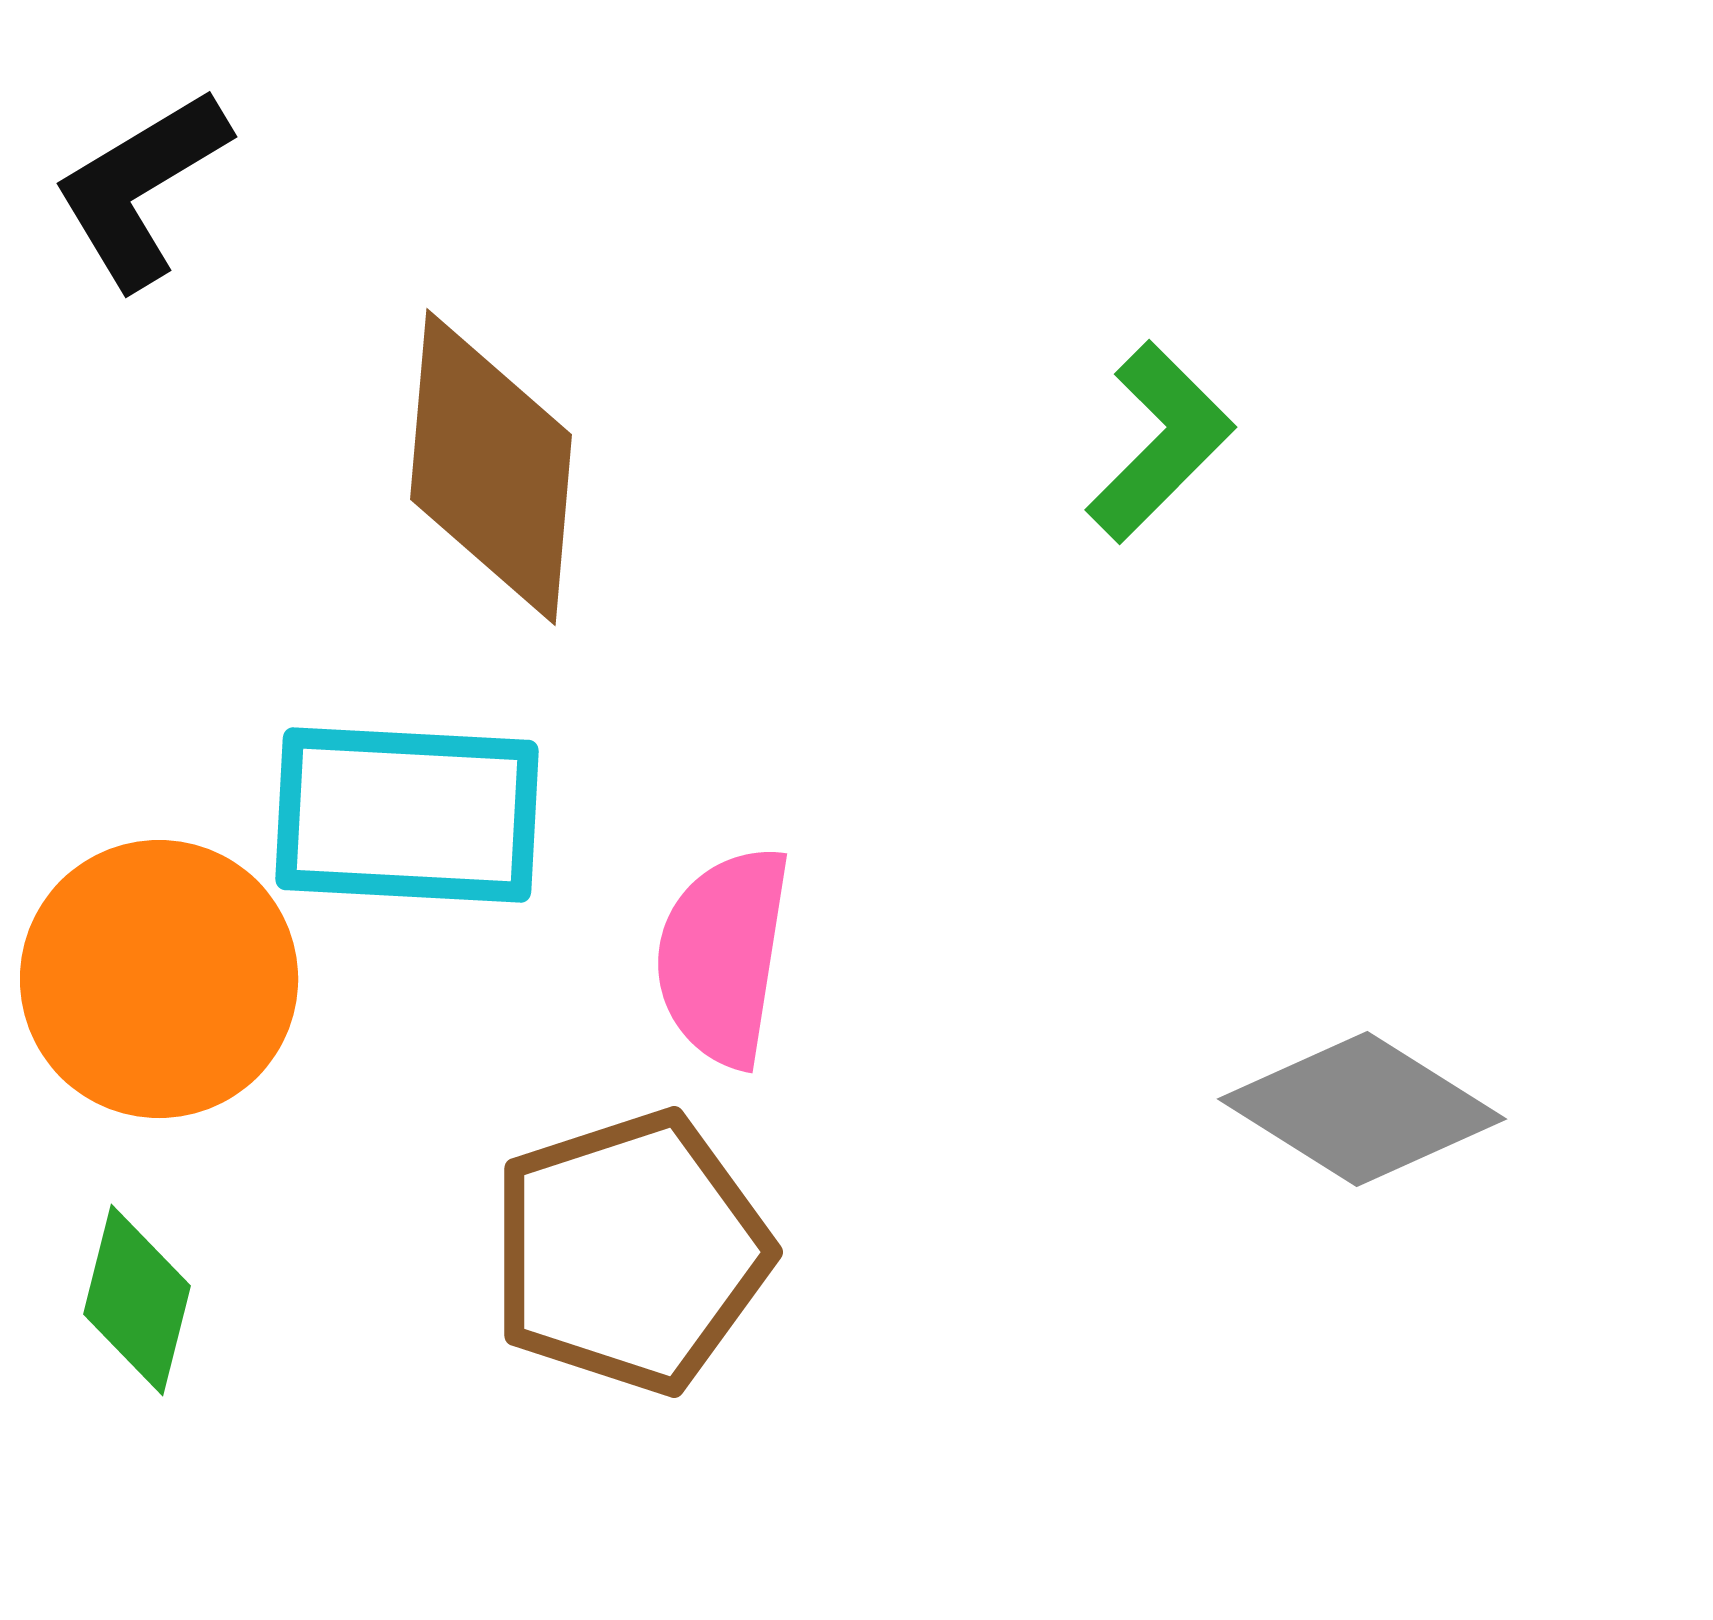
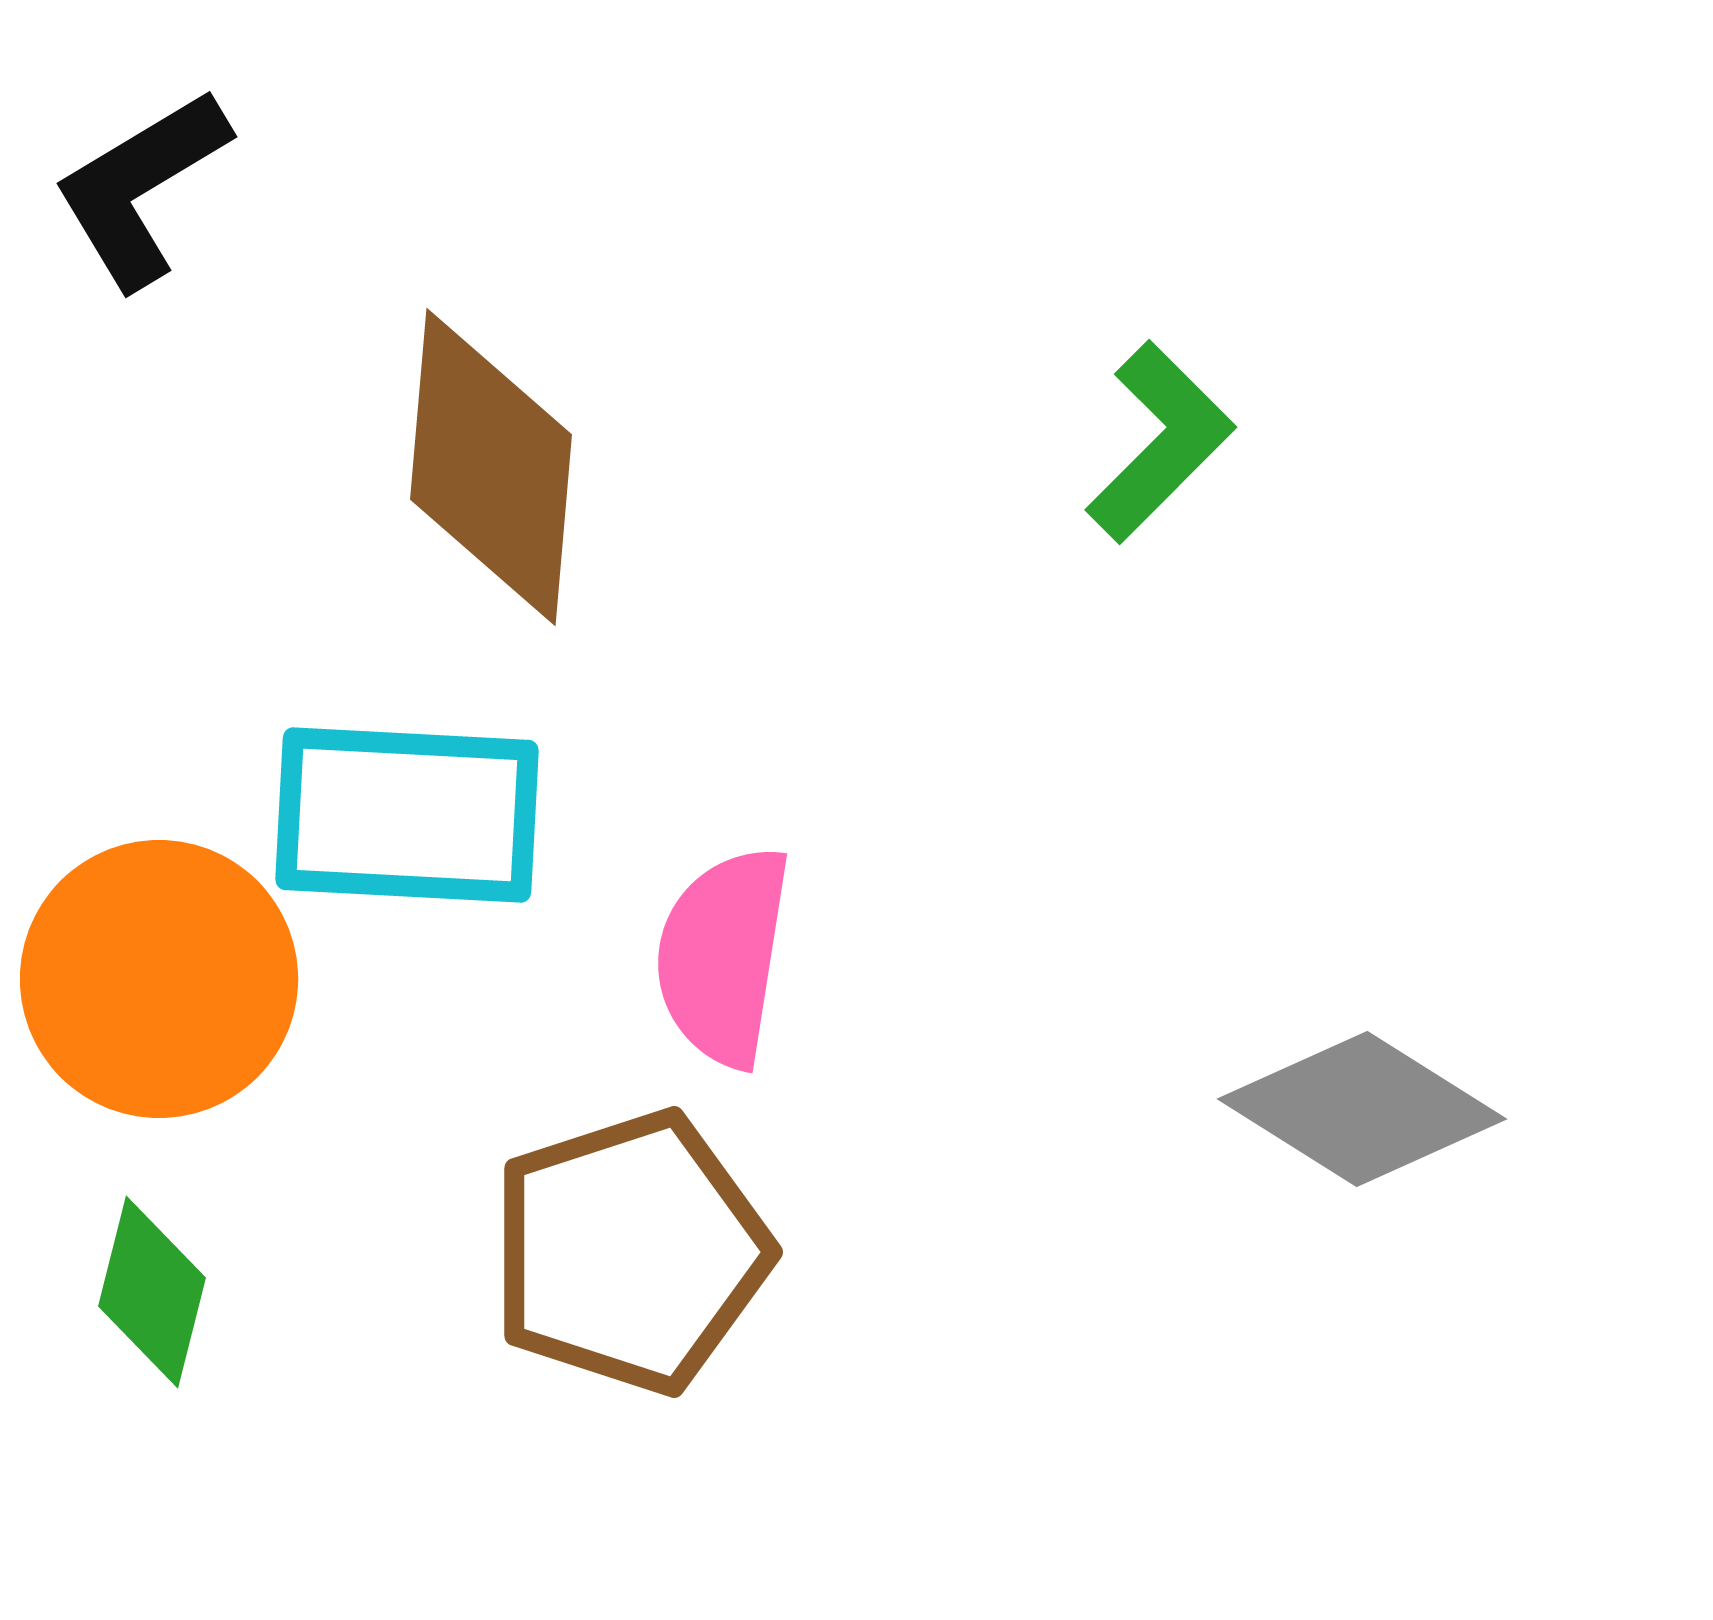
green diamond: moved 15 px right, 8 px up
